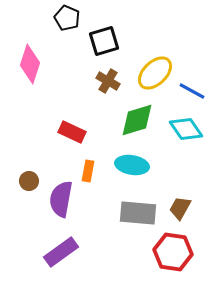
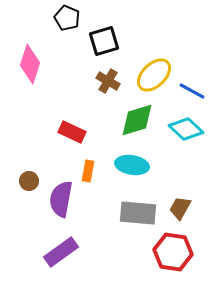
yellow ellipse: moved 1 px left, 2 px down
cyan diamond: rotated 12 degrees counterclockwise
